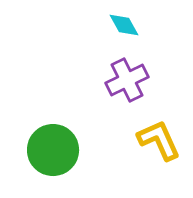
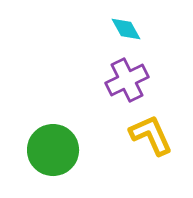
cyan diamond: moved 2 px right, 4 px down
yellow L-shape: moved 8 px left, 5 px up
